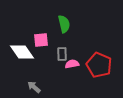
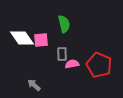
white diamond: moved 14 px up
gray arrow: moved 2 px up
